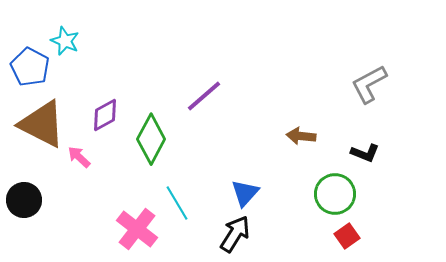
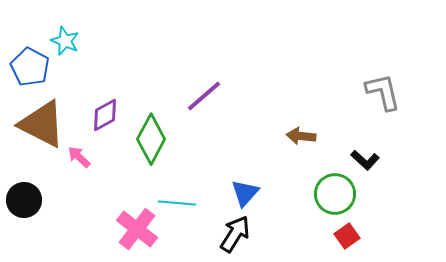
gray L-shape: moved 14 px right, 8 px down; rotated 105 degrees clockwise
black L-shape: moved 7 px down; rotated 20 degrees clockwise
cyan line: rotated 54 degrees counterclockwise
